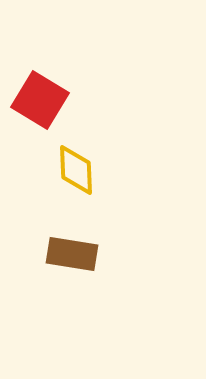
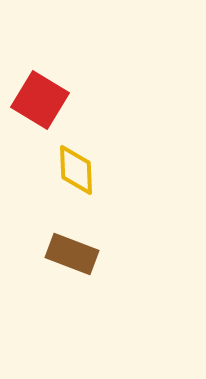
brown rectangle: rotated 12 degrees clockwise
